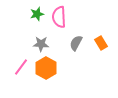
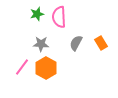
pink line: moved 1 px right
